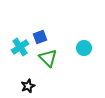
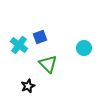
cyan cross: moved 1 px left, 2 px up; rotated 18 degrees counterclockwise
green triangle: moved 6 px down
